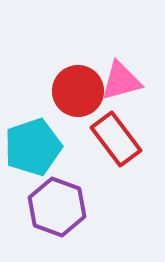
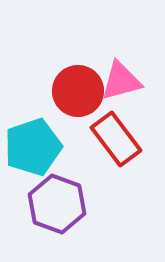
purple hexagon: moved 3 px up
